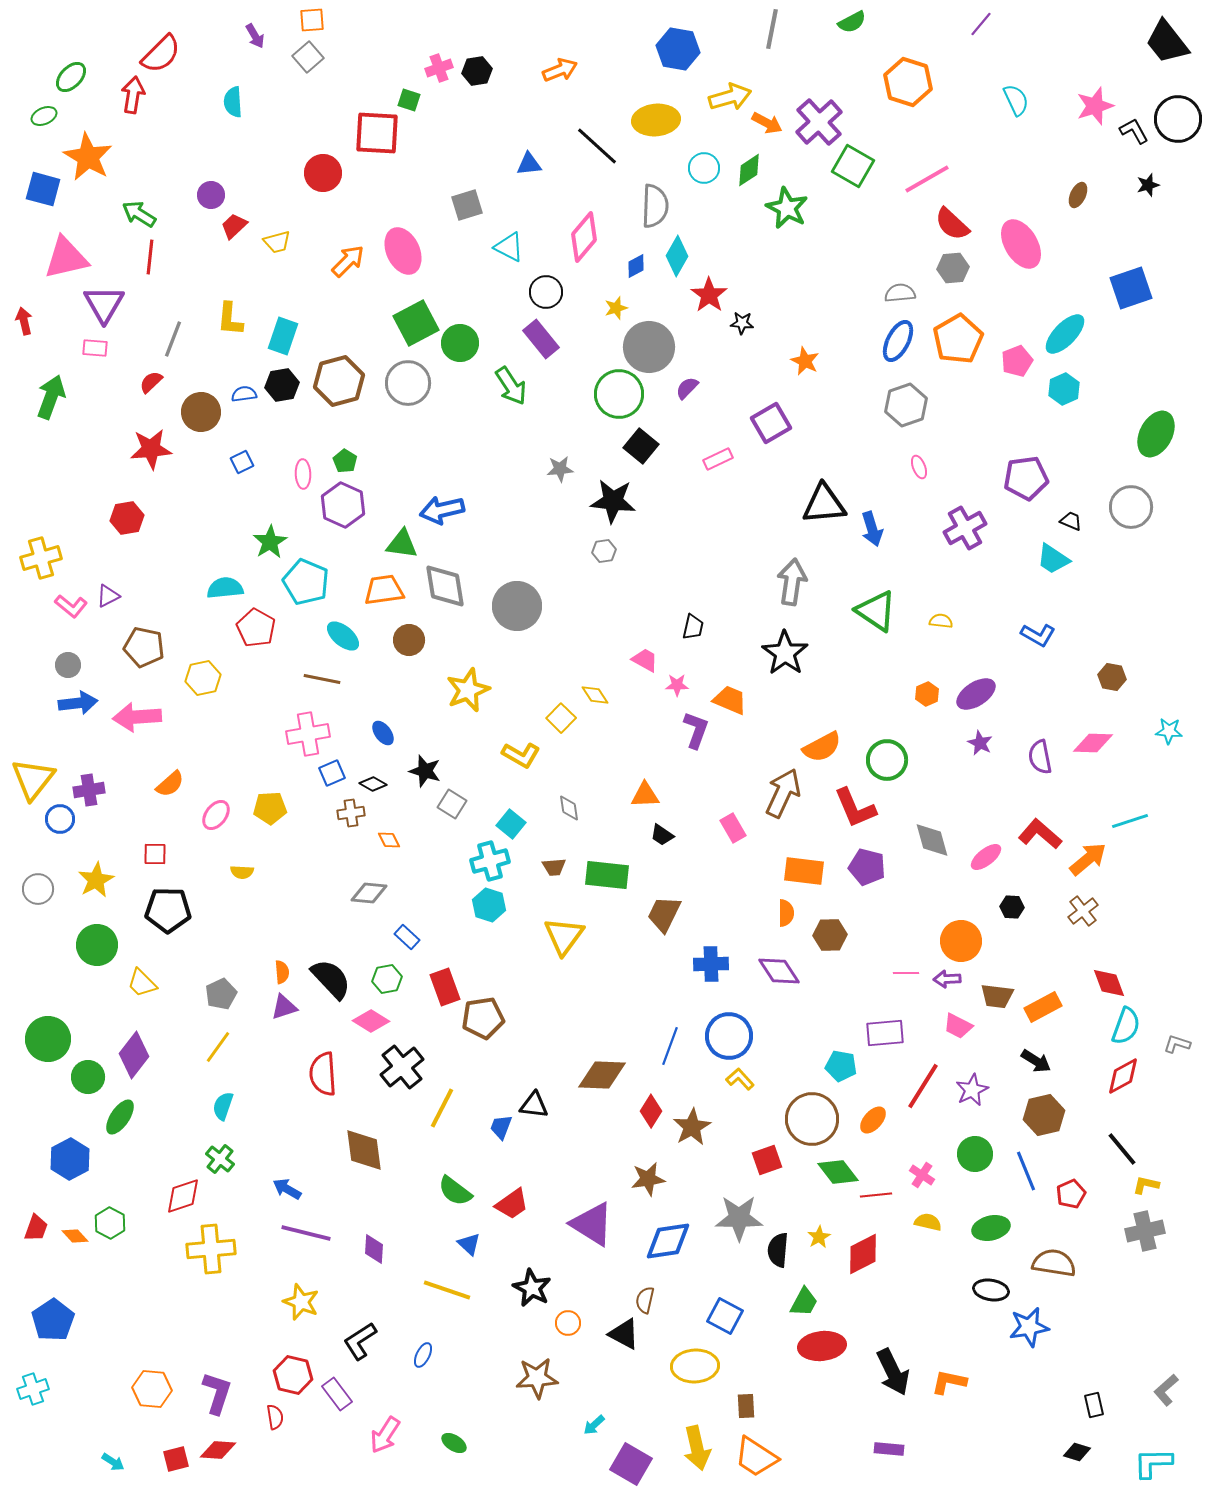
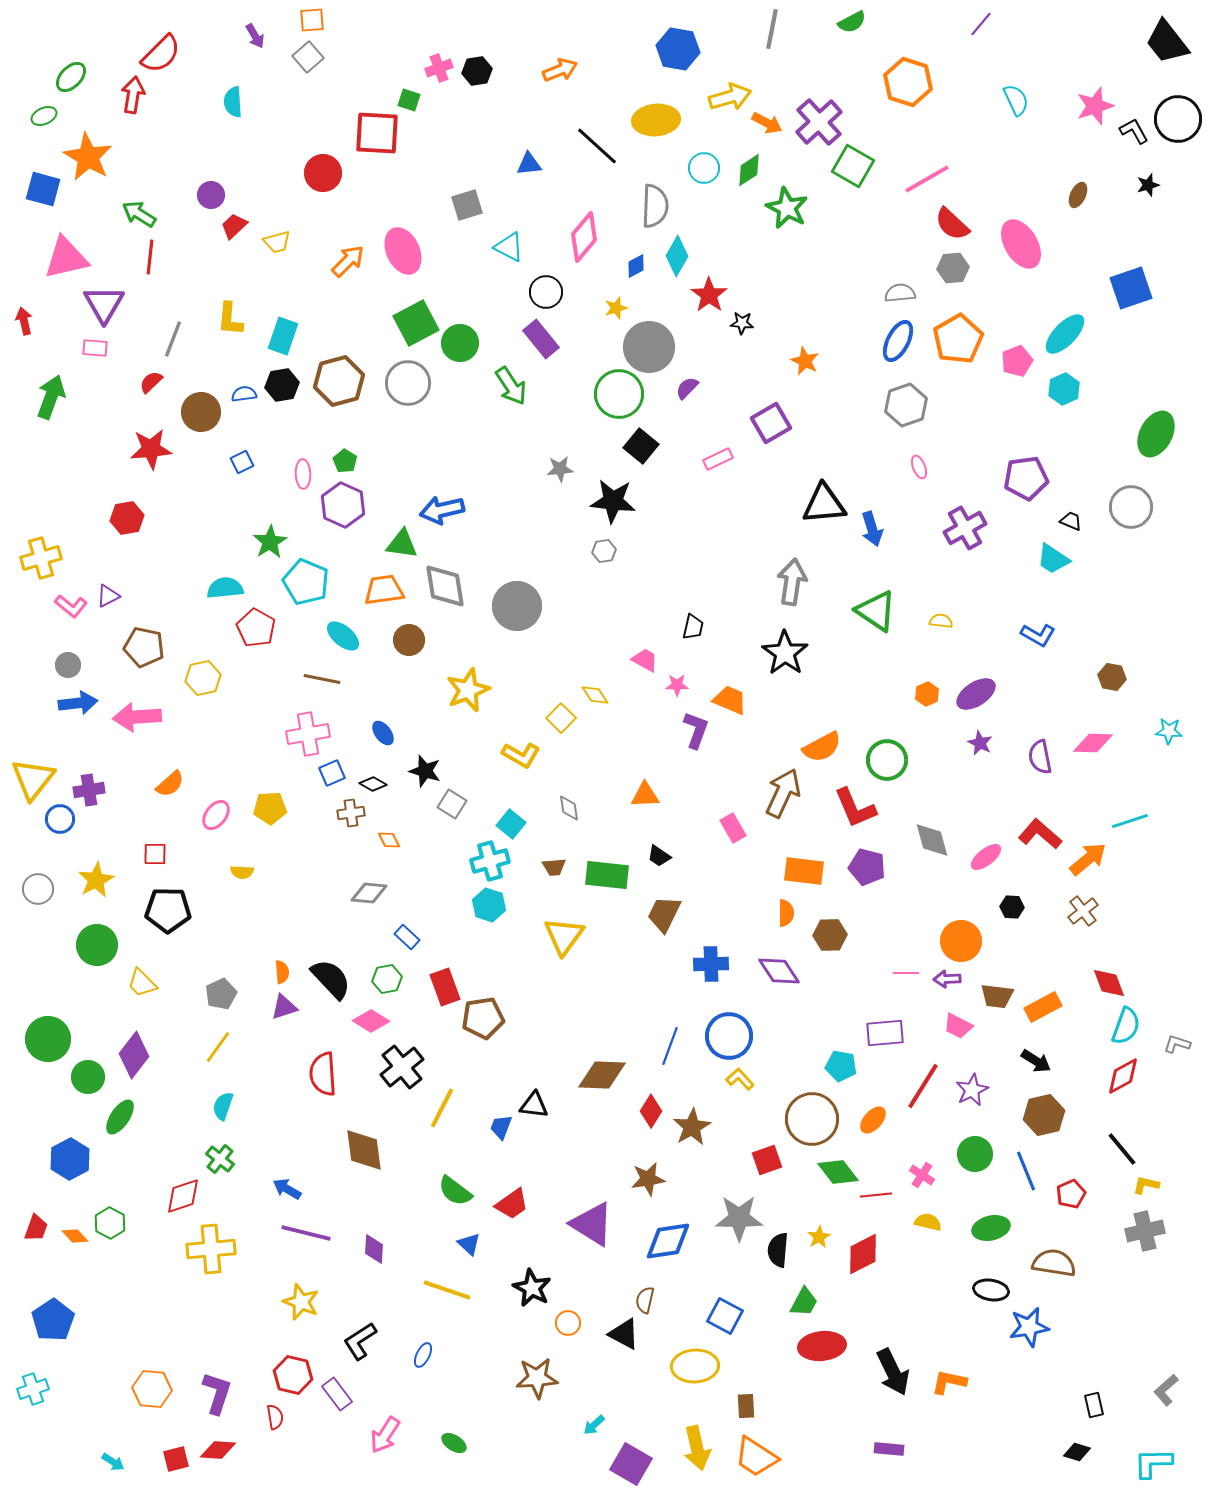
black trapezoid at (662, 835): moved 3 px left, 21 px down
